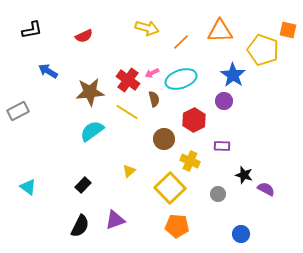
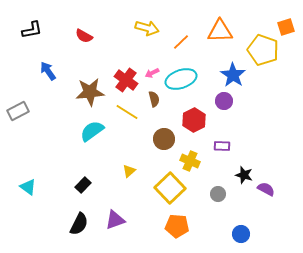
orange square: moved 2 px left, 3 px up; rotated 30 degrees counterclockwise
red semicircle: rotated 54 degrees clockwise
blue arrow: rotated 24 degrees clockwise
red cross: moved 2 px left
black semicircle: moved 1 px left, 2 px up
